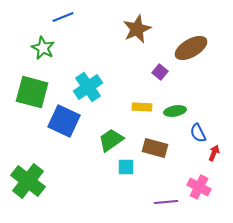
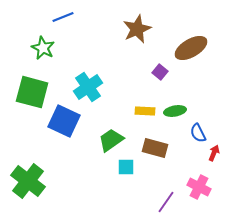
yellow rectangle: moved 3 px right, 4 px down
purple line: rotated 50 degrees counterclockwise
